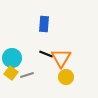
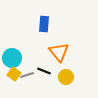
black line: moved 2 px left, 17 px down
orange triangle: moved 2 px left, 6 px up; rotated 10 degrees counterclockwise
yellow square: moved 3 px right, 1 px down
